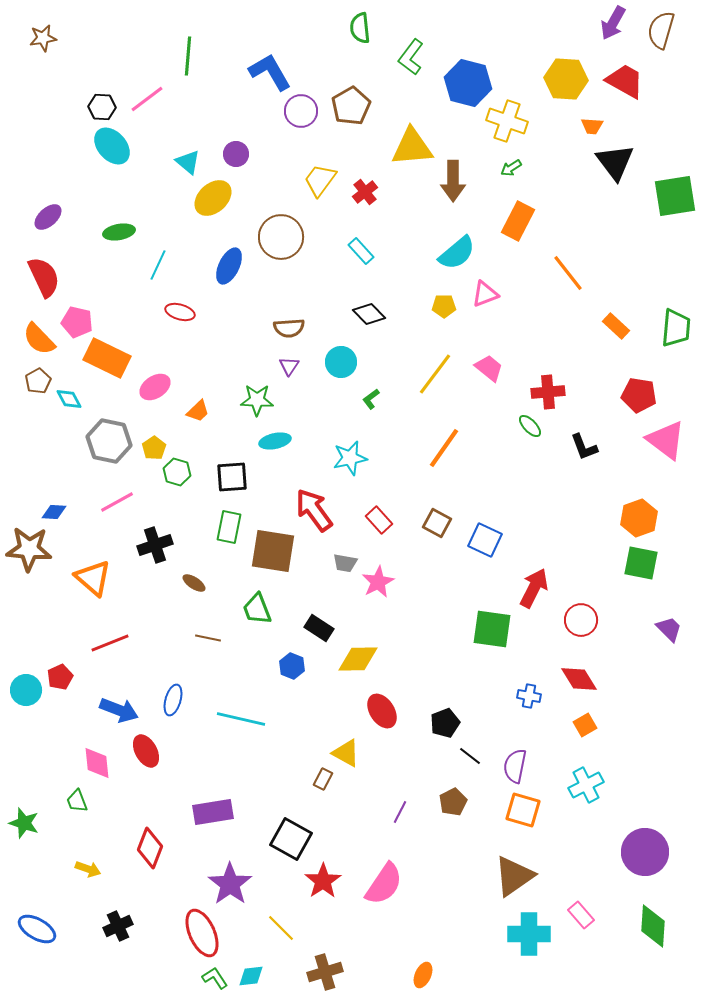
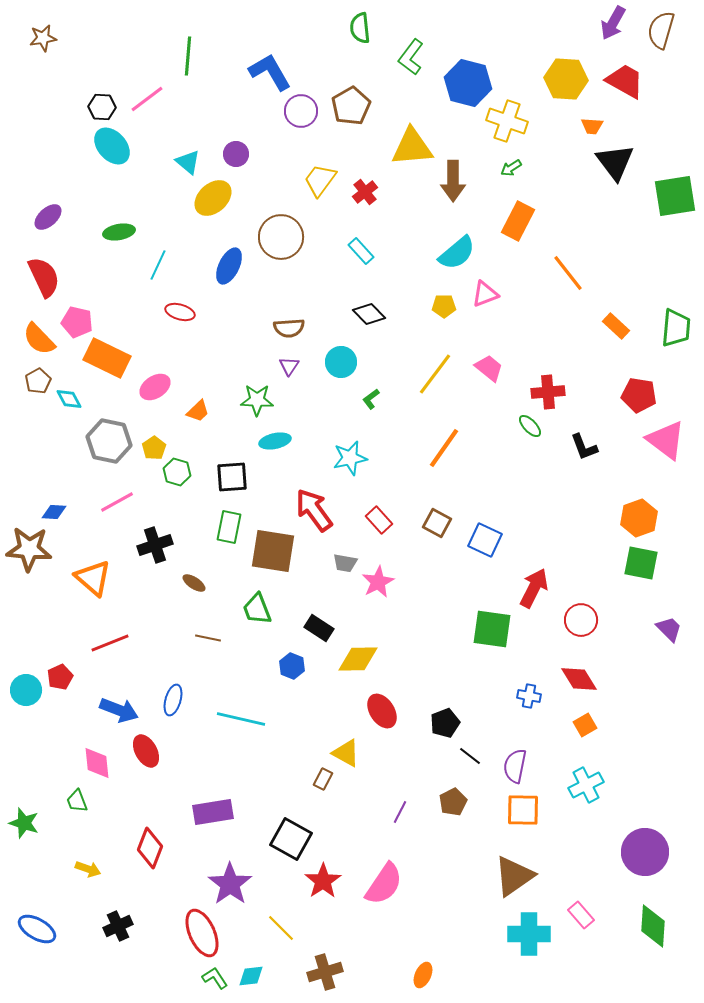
orange square at (523, 810): rotated 15 degrees counterclockwise
